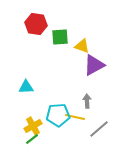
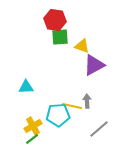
red hexagon: moved 19 px right, 4 px up
yellow line: moved 3 px left, 11 px up
